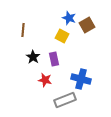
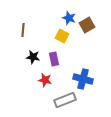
black star: rotated 24 degrees counterclockwise
blue cross: moved 2 px right
